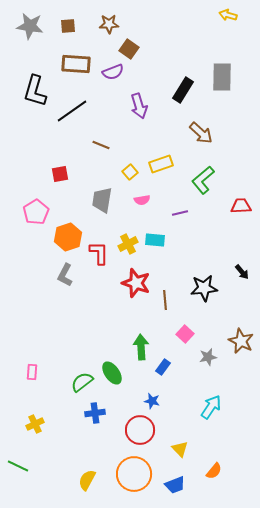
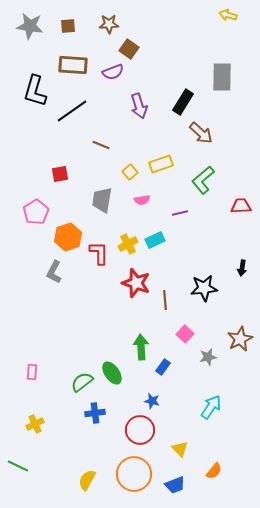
brown rectangle at (76, 64): moved 3 px left, 1 px down
black rectangle at (183, 90): moved 12 px down
cyan rectangle at (155, 240): rotated 30 degrees counterclockwise
black arrow at (242, 272): moved 4 px up; rotated 49 degrees clockwise
gray L-shape at (65, 275): moved 11 px left, 3 px up
brown star at (241, 341): moved 1 px left, 2 px up; rotated 20 degrees clockwise
